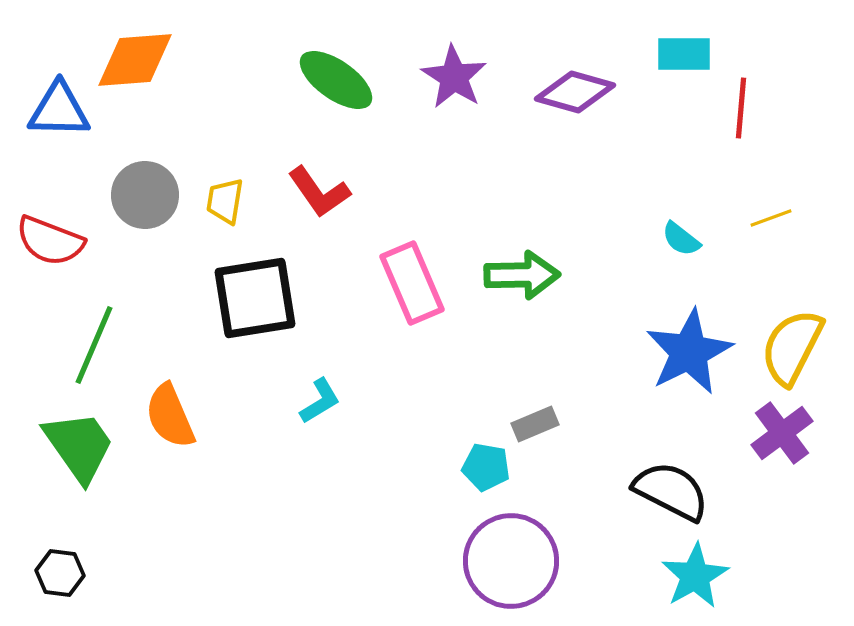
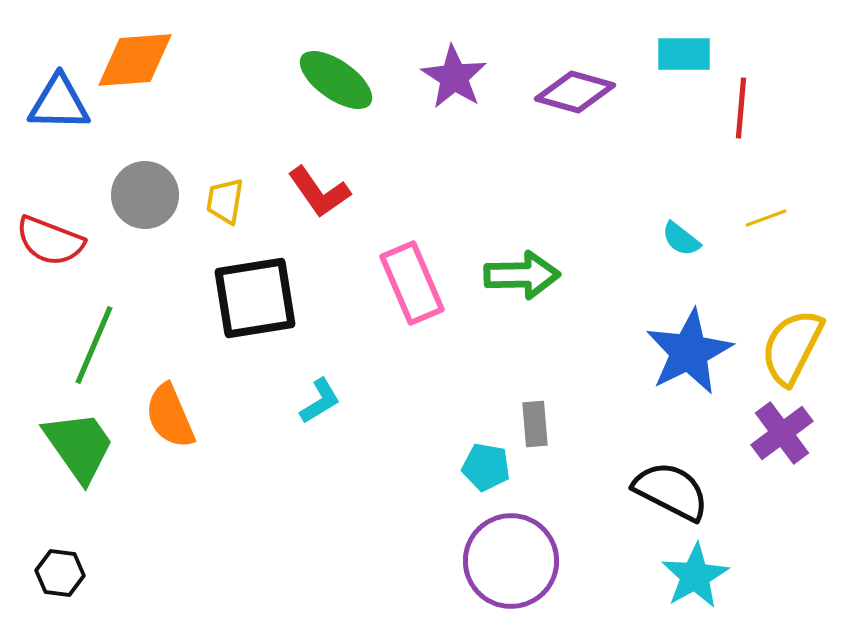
blue triangle: moved 7 px up
yellow line: moved 5 px left
gray rectangle: rotated 72 degrees counterclockwise
